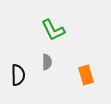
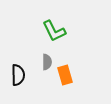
green L-shape: moved 1 px right, 1 px down
orange rectangle: moved 21 px left
